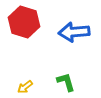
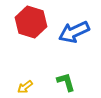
red hexagon: moved 7 px right
blue arrow: rotated 20 degrees counterclockwise
